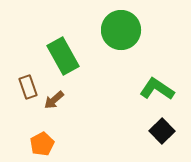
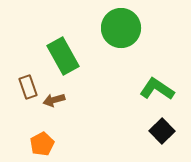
green circle: moved 2 px up
brown arrow: rotated 25 degrees clockwise
